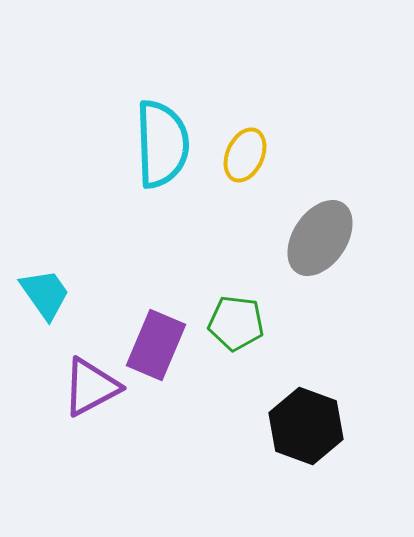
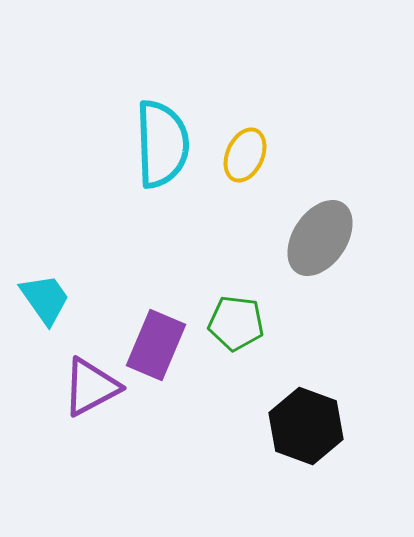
cyan trapezoid: moved 5 px down
